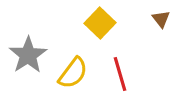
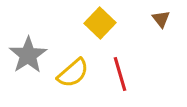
yellow semicircle: rotated 12 degrees clockwise
